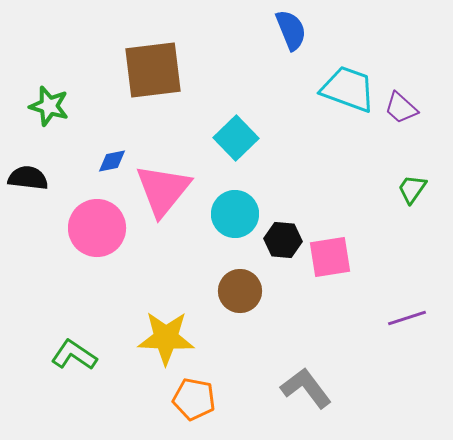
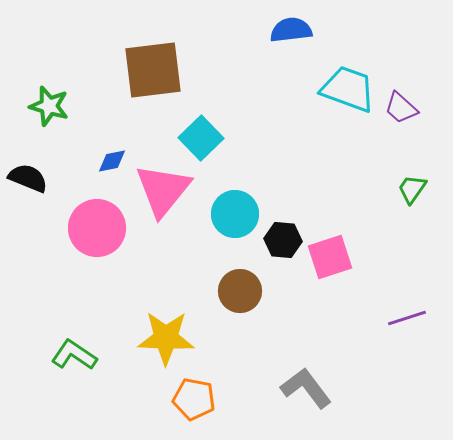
blue semicircle: rotated 75 degrees counterclockwise
cyan square: moved 35 px left
black semicircle: rotated 15 degrees clockwise
pink square: rotated 9 degrees counterclockwise
